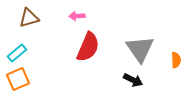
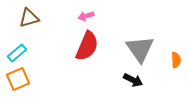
pink arrow: moved 9 px right; rotated 14 degrees counterclockwise
red semicircle: moved 1 px left, 1 px up
